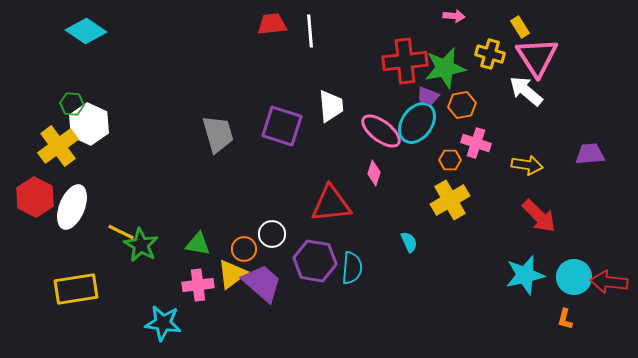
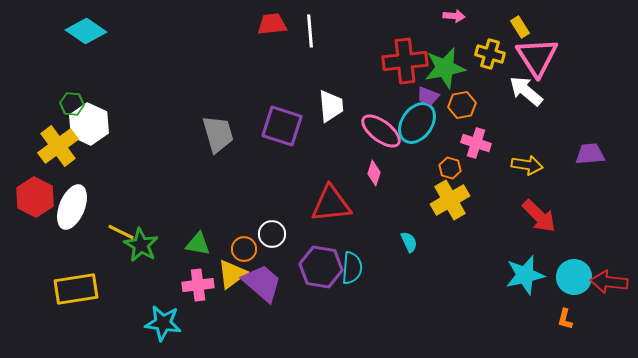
orange hexagon at (450, 160): moved 8 px down; rotated 15 degrees clockwise
purple hexagon at (315, 261): moved 6 px right, 6 px down
